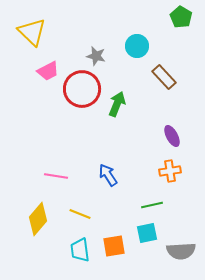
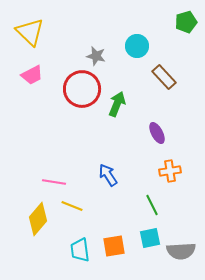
green pentagon: moved 5 px right, 5 px down; rotated 25 degrees clockwise
yellow triangle: moved 2 px left
pink trapezoid: moved 16 px left, 4 px down
purple ellipse: moved 15 px left, 3 px up
pink line: moved 2 px left, 6 px down
green line: rotated 75 degrees clockwise
yellow line: moved 8 px left, 8 px up
cyan square: moved 3 px right, 5 px down
